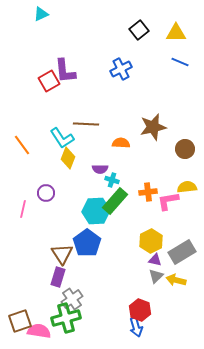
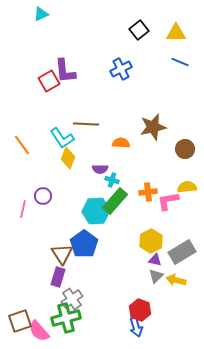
purple circle: moved 3 px left, 3 px down
blue pentagon: moved 3 px left, 1 px down
pink semicircle: rotated 140 degrees counterclockwise
